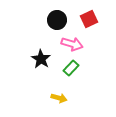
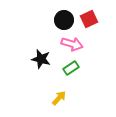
black circle: moved 7 px right
black star: rotated 18 degrees counterclockwise
green rectangle: rotated 14 degrees clockwise
yellow arrow: rotated 63 degrees counterclockwise
